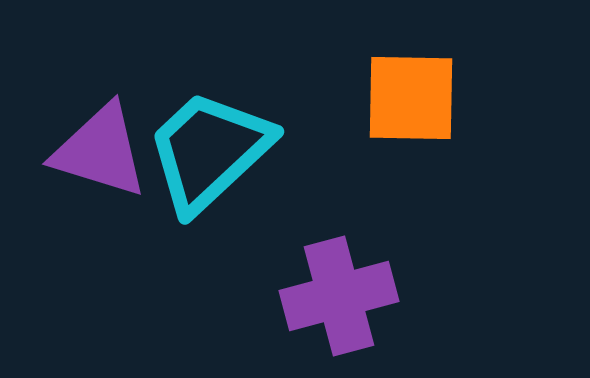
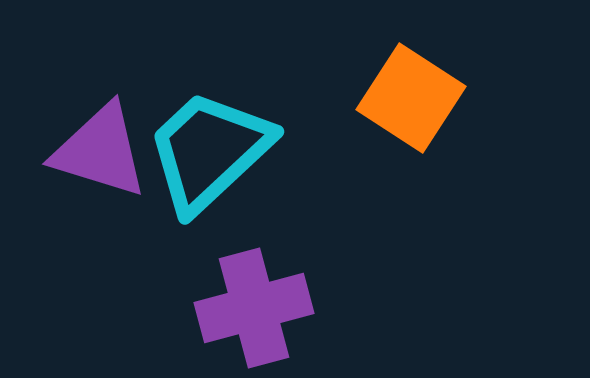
orange square: rotated 32 degrees clockwise
purple cross: moved 85 px left, 12 px down
